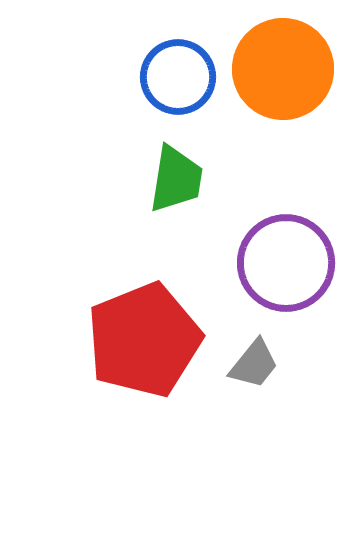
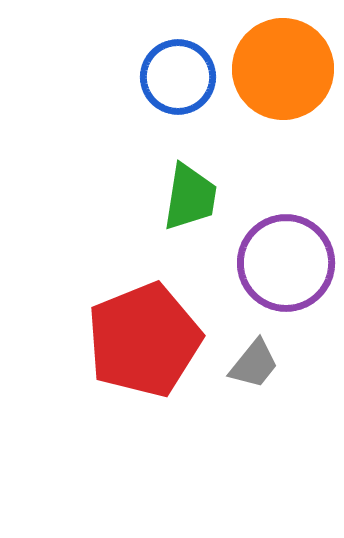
green trapezoid: moved 14 px right, 18 px down
